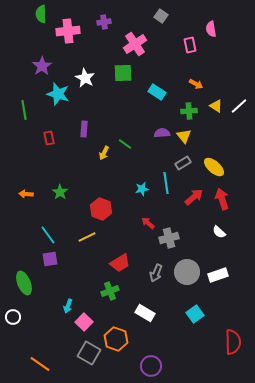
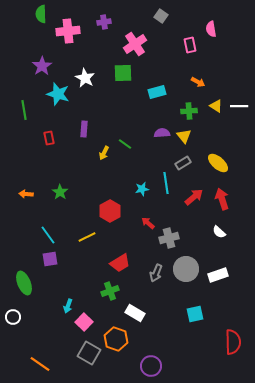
orange arrow at (196, 84): moved 2 px right, 2 px up
cyan rectangle at (157, 92): rotated 48 degrees counterclockwise
white line at (239, 106): rotated 42 degrees clockwise
yellow ellipse at (214, 167): moved 4 px right, 4 px up
red hexagon at (101, 209): moved 9 px right, 2 px down; rotated 10 degrees clockwise
gray circle at (187, 272): moved 1 px left, 3 px up
white rectangle at (145, 313): moved 10 px left
cyan square at (195, 314): rotated 24 degrees clockwise
